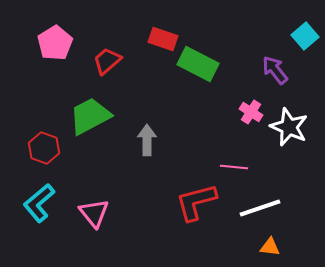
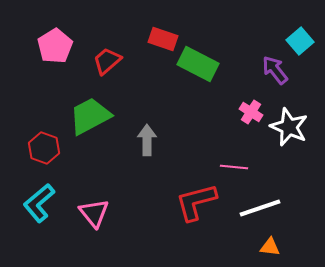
cyan square: moved 5 px left, 5 px down
pink pentagon: moved 3 px down
